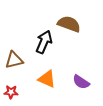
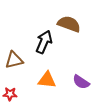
orange triangle: moved 1 px down; rotated 18 degrees counterclockwise
red star: moved 1 px left, 2 px down
